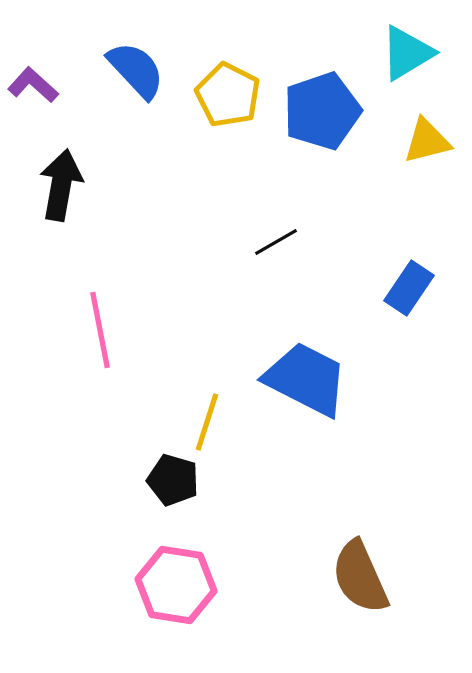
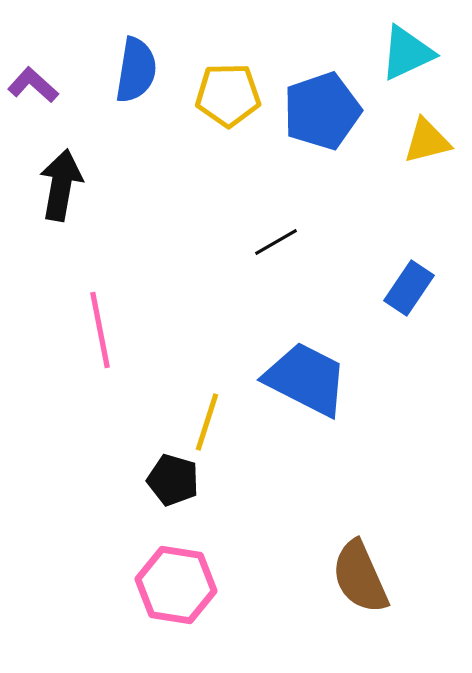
cyan triangle: rotated 6 degrees clockwise
blue semicircle: rotated 52 degrees clockwise
yellow pentagon: rotated 28 degrees counterclockwise
